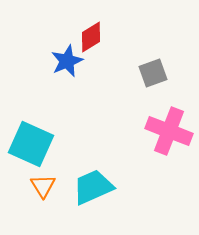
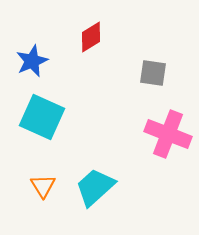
blue star: moved 35 px left
gray square: rotated 28 degrees clockwise
pink cross: moved 1 px left, 3 px down
cyan square: moved 11 px right, 27 px up
cyan trapezoid: moved 2 px right; rotated 18 degrees counterclockwise
